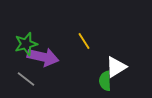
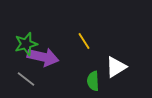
green semicircle: moved 12 px left
